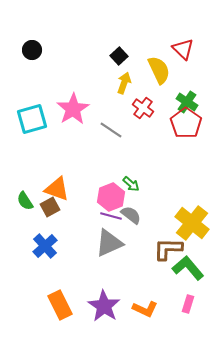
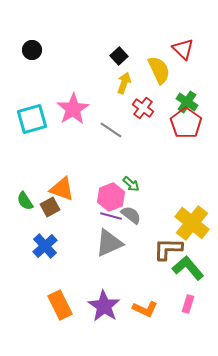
orange triangle: moved 5 px right
